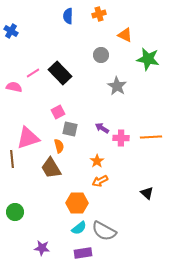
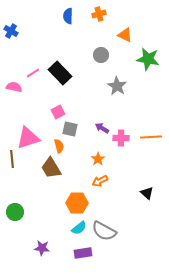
orange star: moved 1 px right, 2 px up
